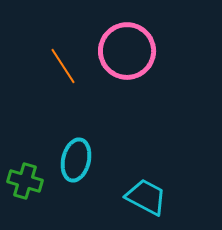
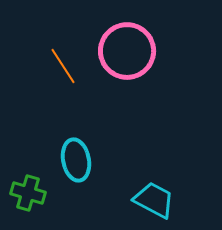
cyan ellipse: rotated 24 degrees counterclockwise
green cross: moved 3 px right, 12 px down
cyan trapezoid: moved 8 px right, 3 px down
